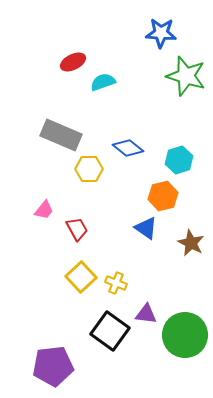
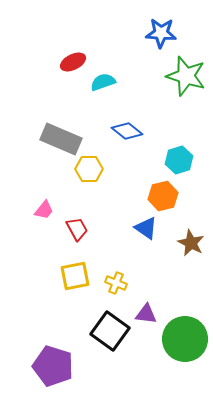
gray rectangle: moved 4 px down
blue diamond: moved 1 px left, 17 px up
yellow square: moved 6 px left, 1 px up; rotated 32 degrees clockwise
green circle: moved 4 px down
purple pentagon: rotated 24 degrees clockwise
